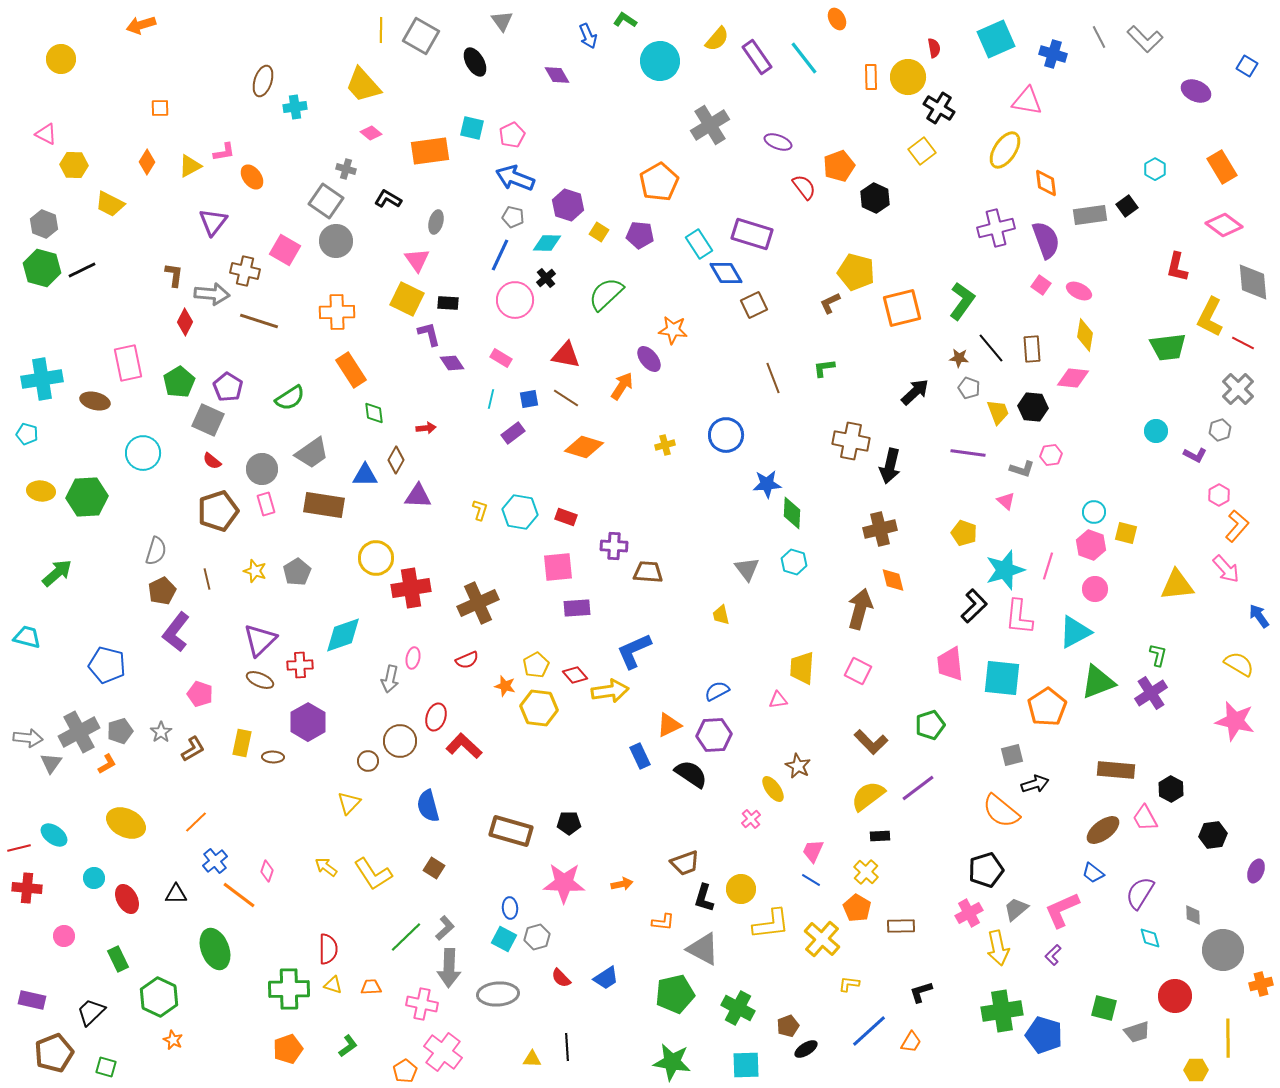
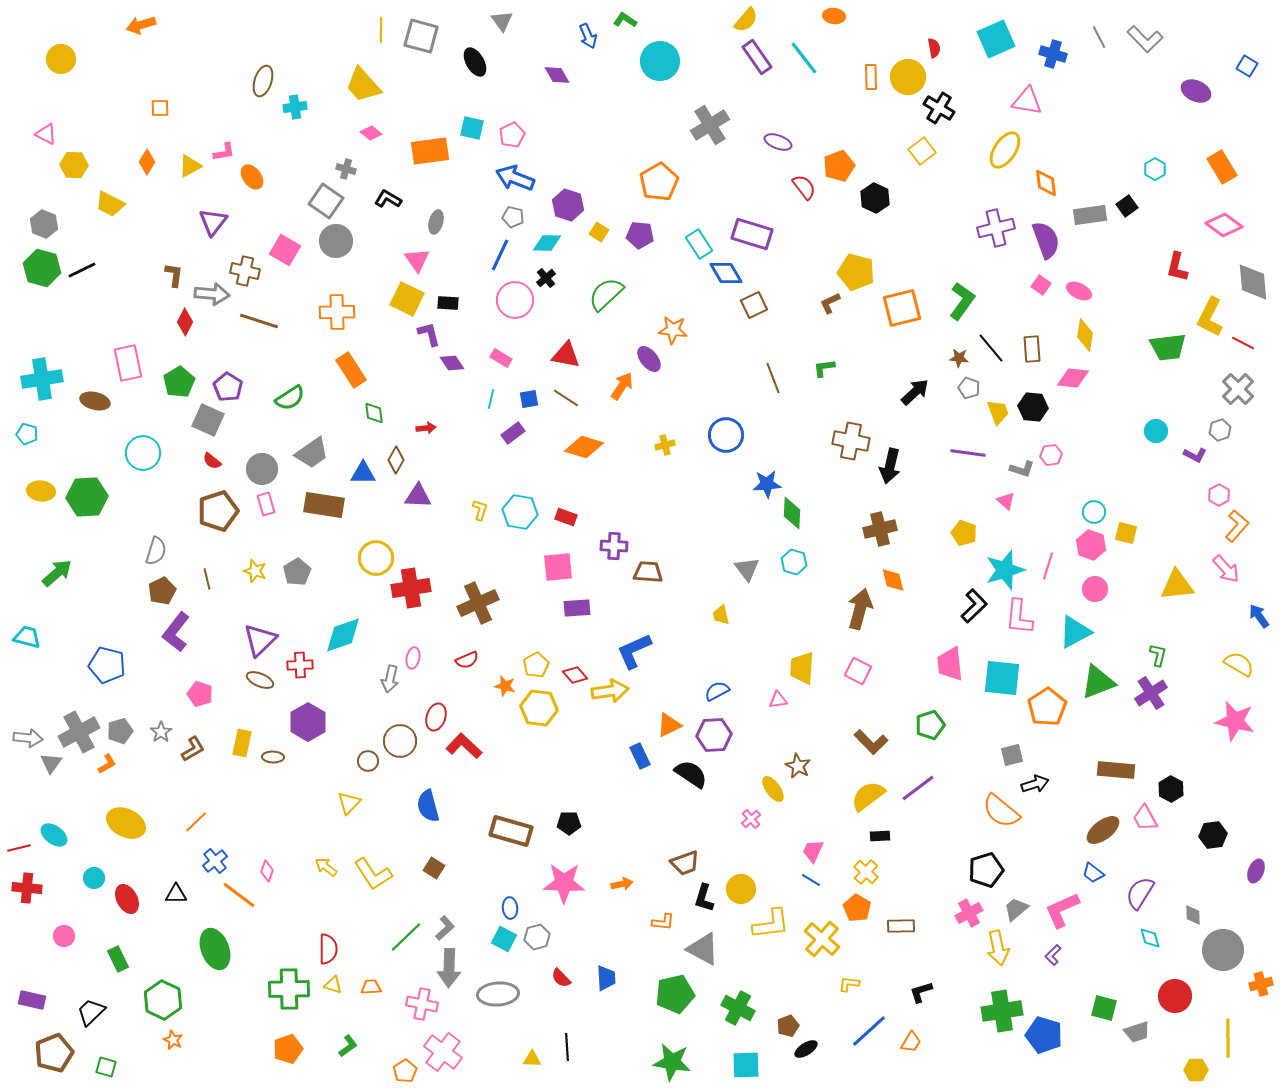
orange ellipse at (837, 19): moved 3 px left, 3 px up; rotated 55 degrees counterclockwise
gray square at (421, 36): rotated 15 degrees counterclockwise
yellow semicircle at (717, 39): moved 29 px right, 19 px up
blue triangle at (365, 475): moved 2 px left, 2 px up
blue trapezoid at (606, 978): rotated 60 degrees counterclockwise
green hexagon at (159, 997): moved 4 px right, 3 px down
